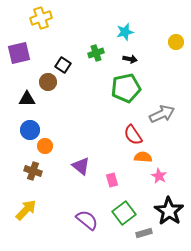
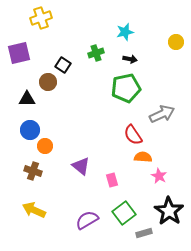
yellow arrow: moved 8 px right; rotated 110 degrees counterclockwise
purple semicircle: rotated 70 degrees counterclockwise
